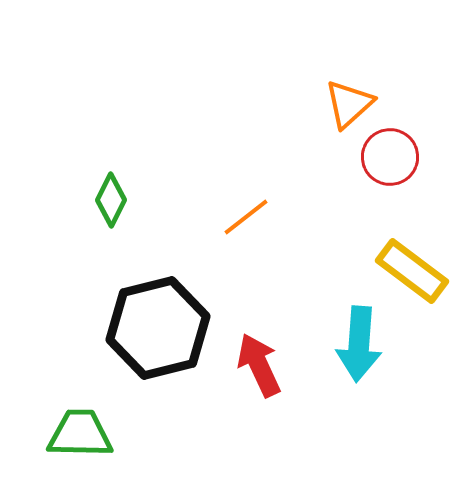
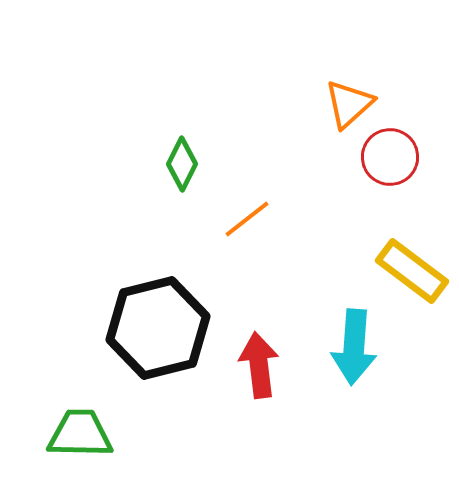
green diamond: moved 71 px right, 36 px up
orange line: moved 1 px right, 2 px down
cyan arrow: moved 5 px left, 3 px down
red arrow: rotated 18 degrees clockwise
